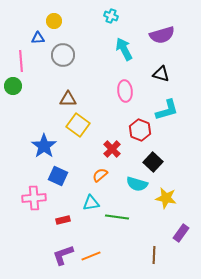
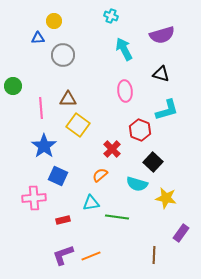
pink line: moved 20 px right, 47 px down
